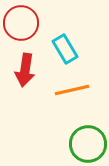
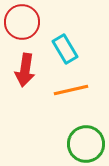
red circle: moved 1 px right, 1 px up
orange line: moved 1 px left
green circle: moved 2 px left
